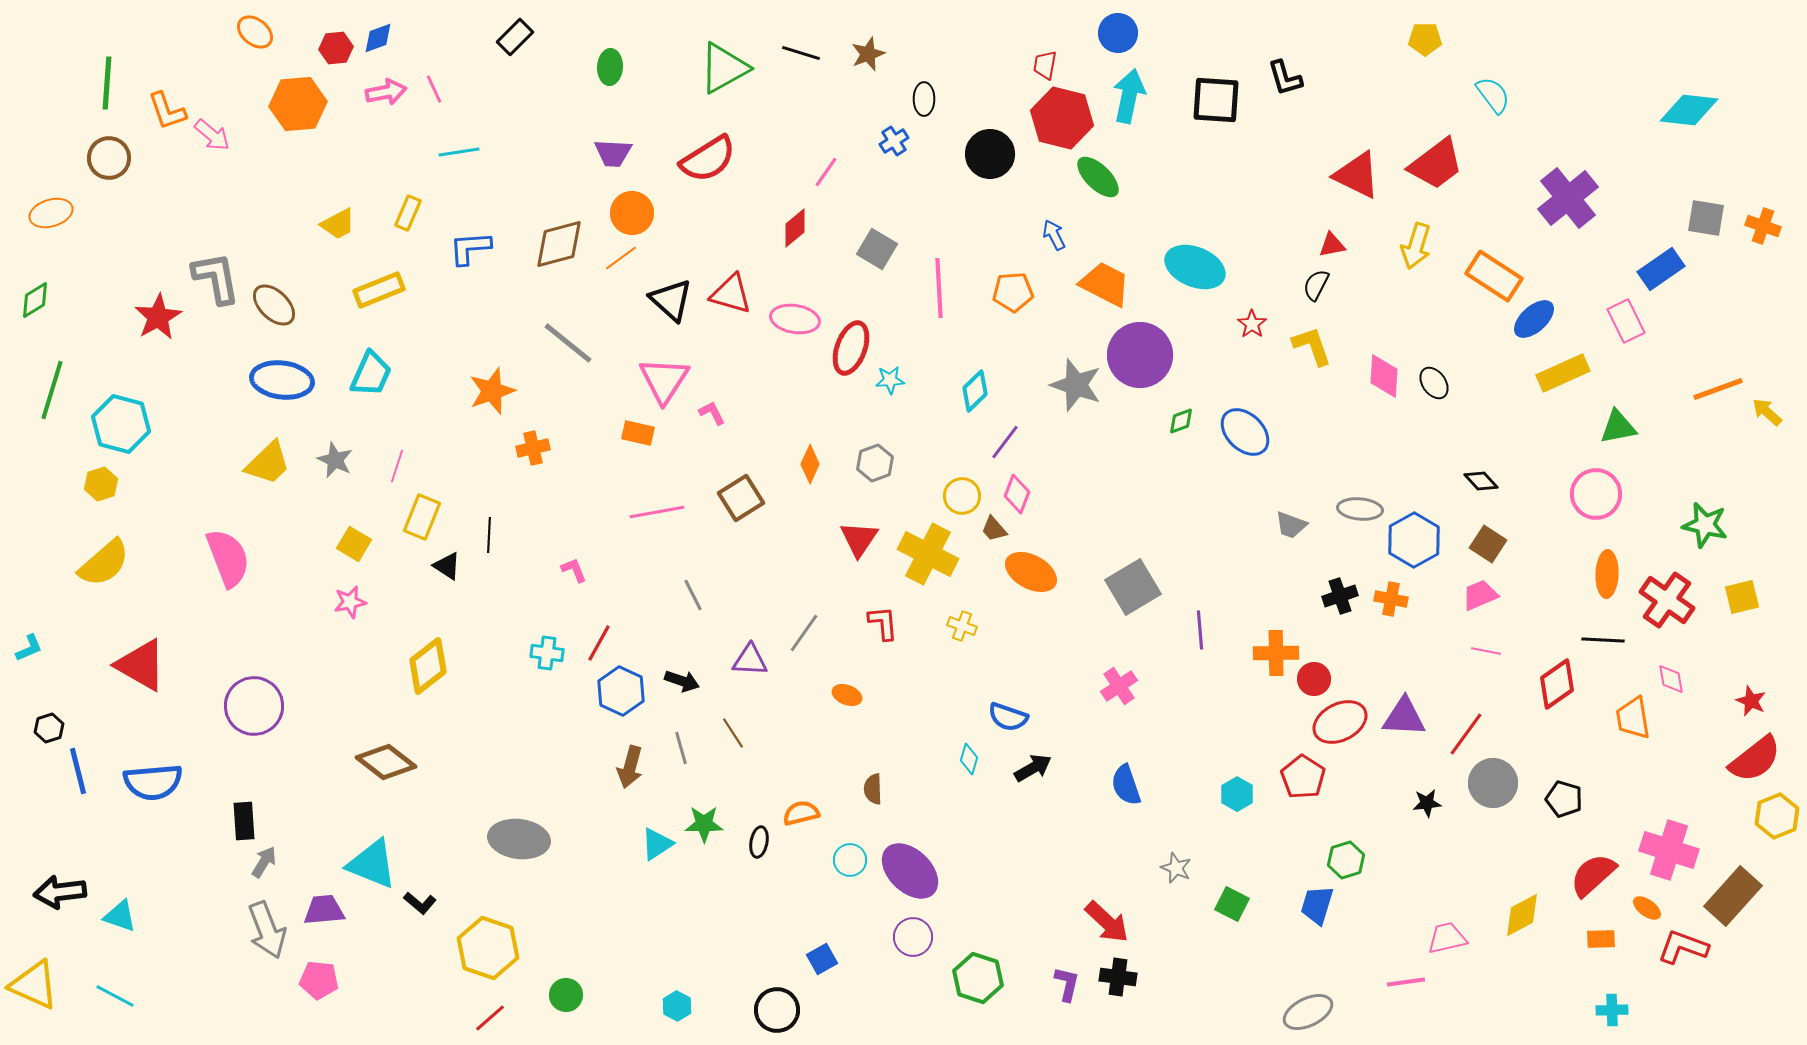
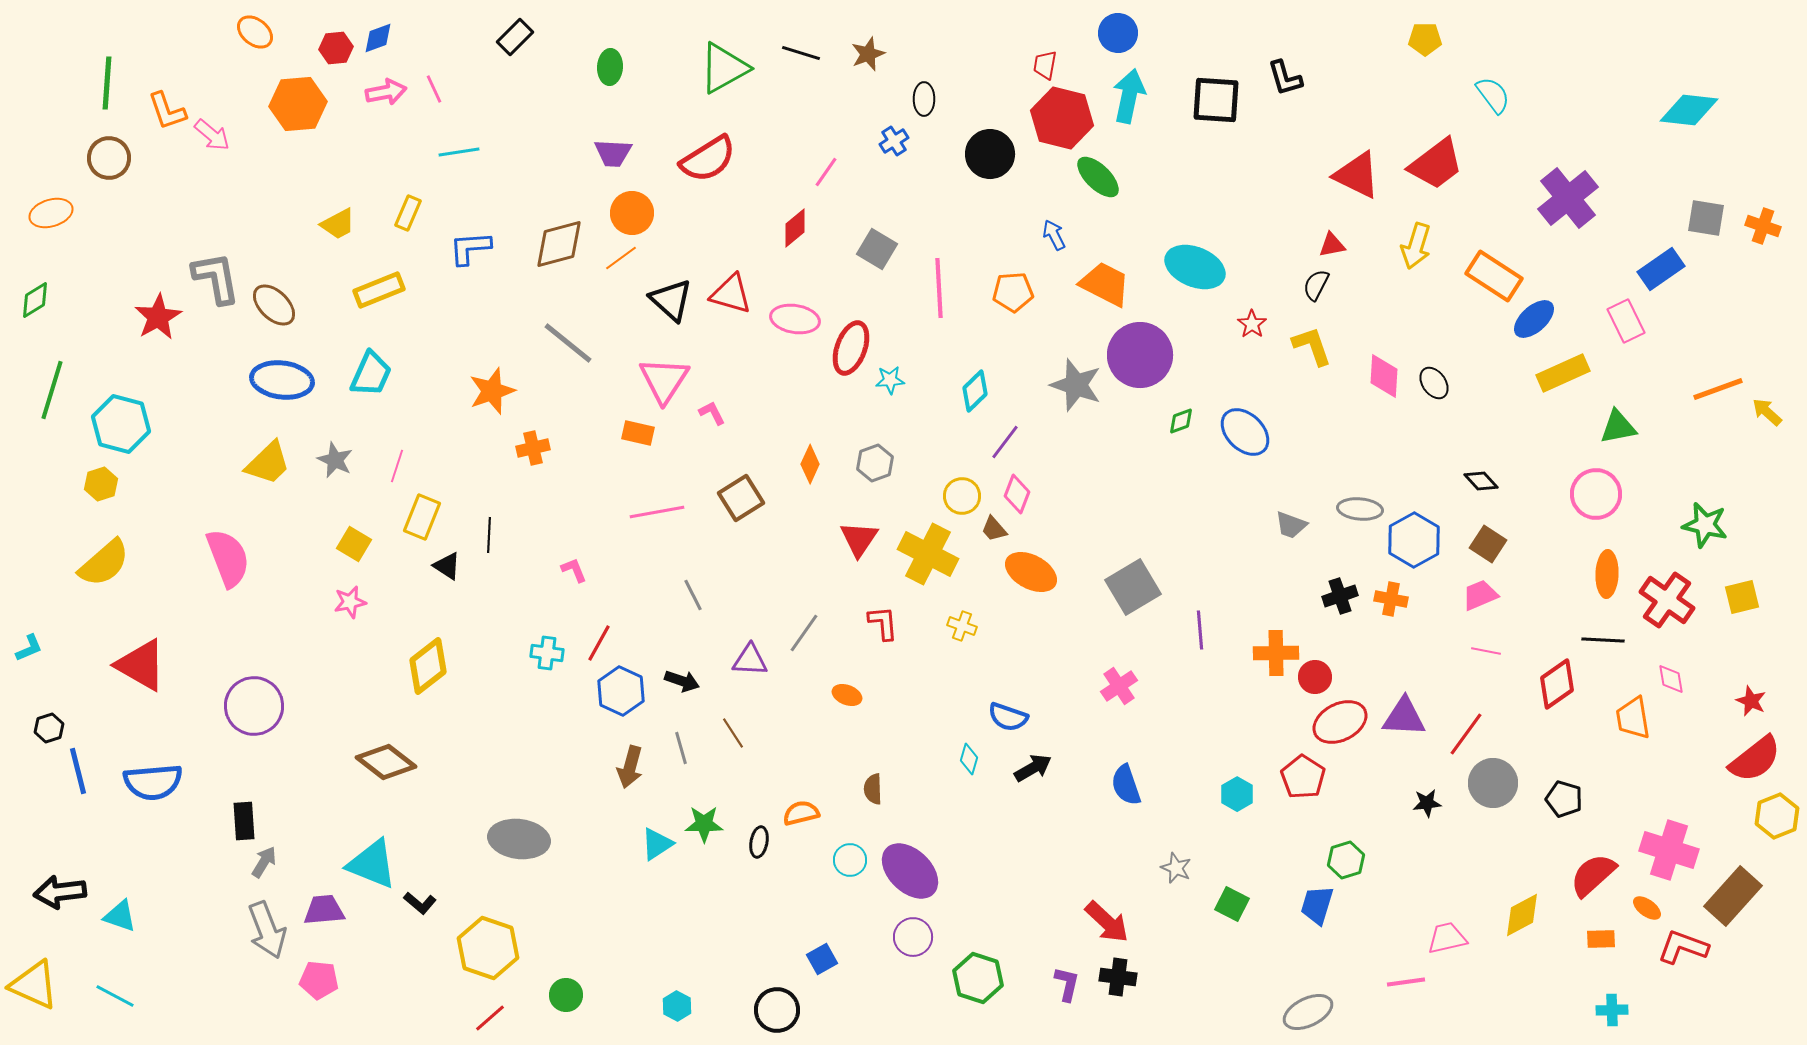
red circle at (1314, 679): moved 1 px right, 2 px up
